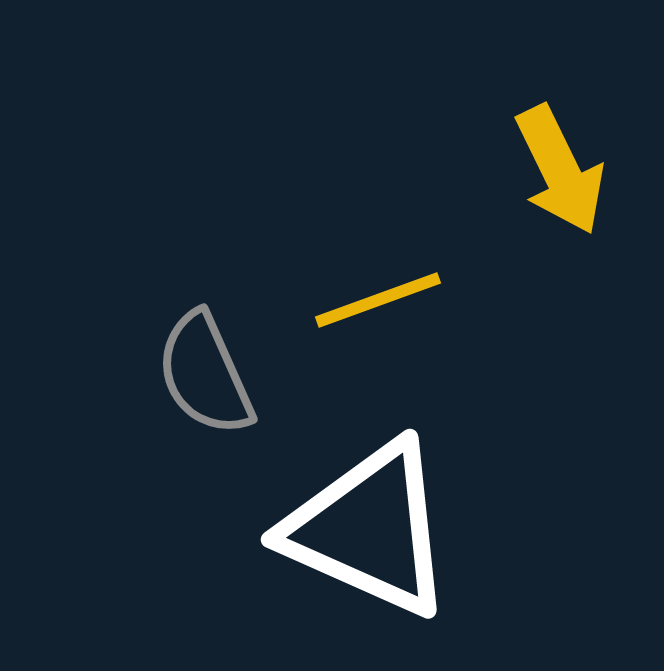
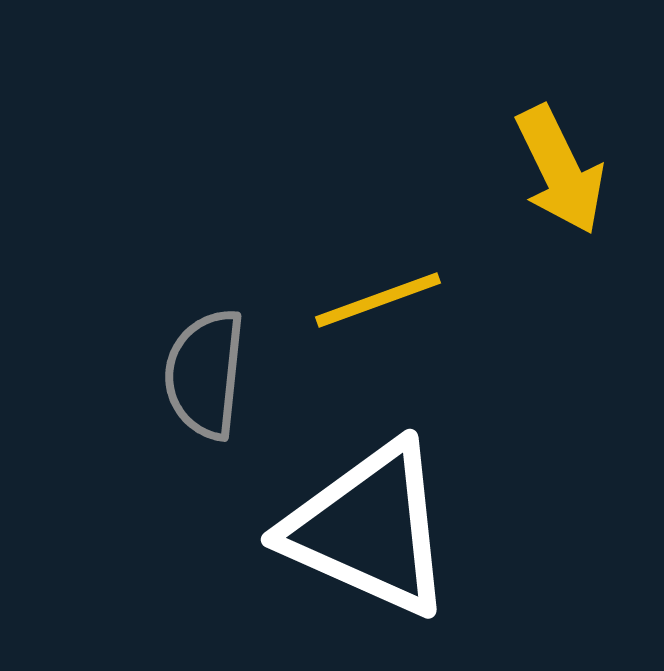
gray semicircle: rotated 30 degrees clockwise
